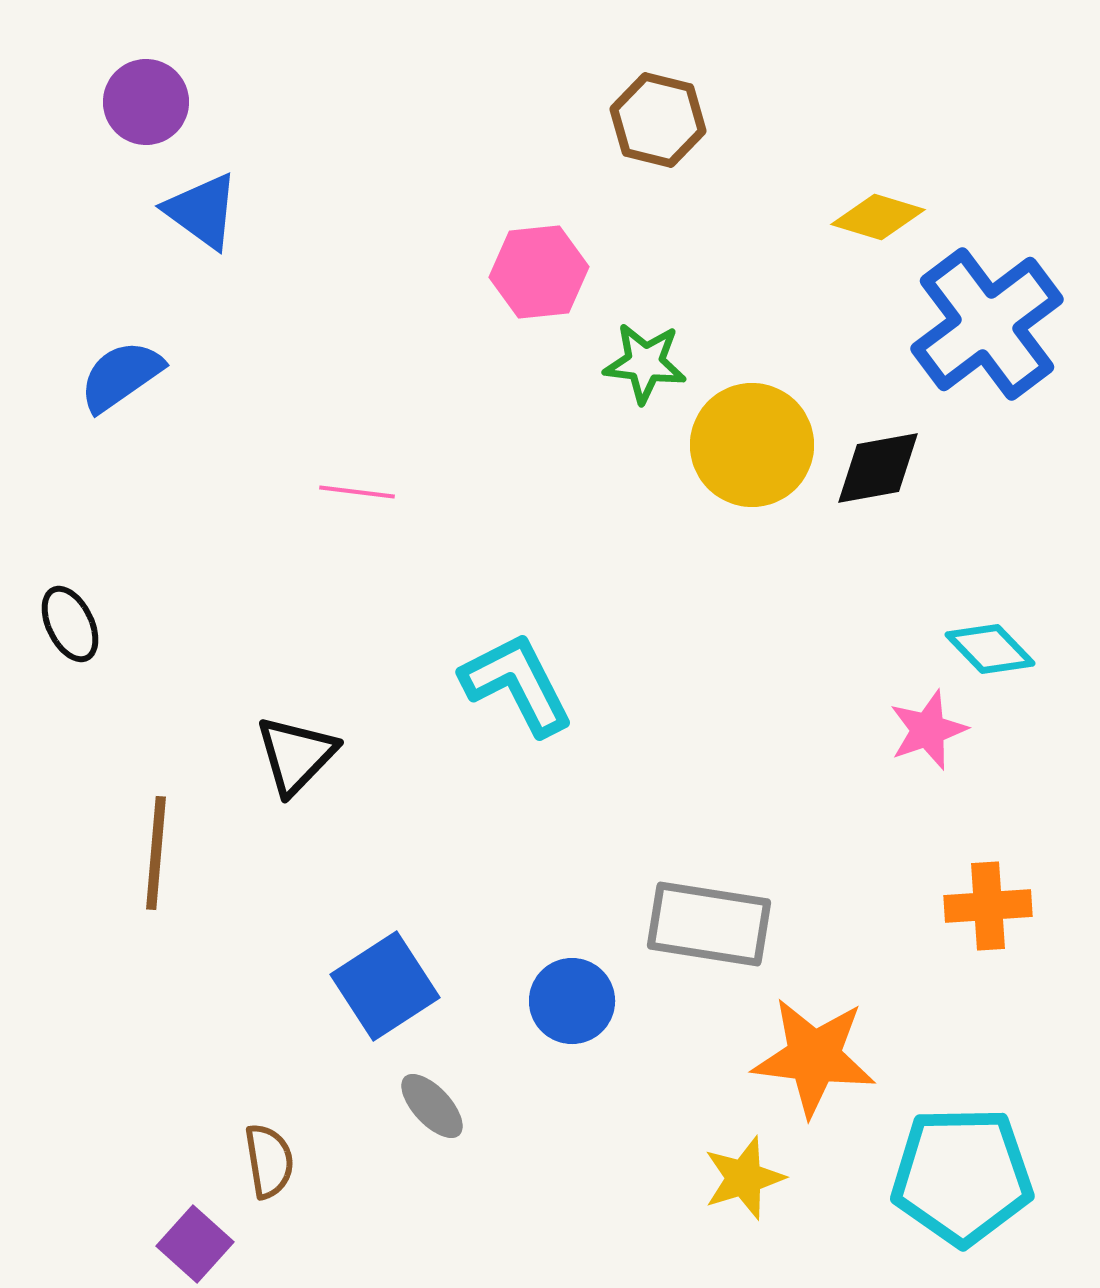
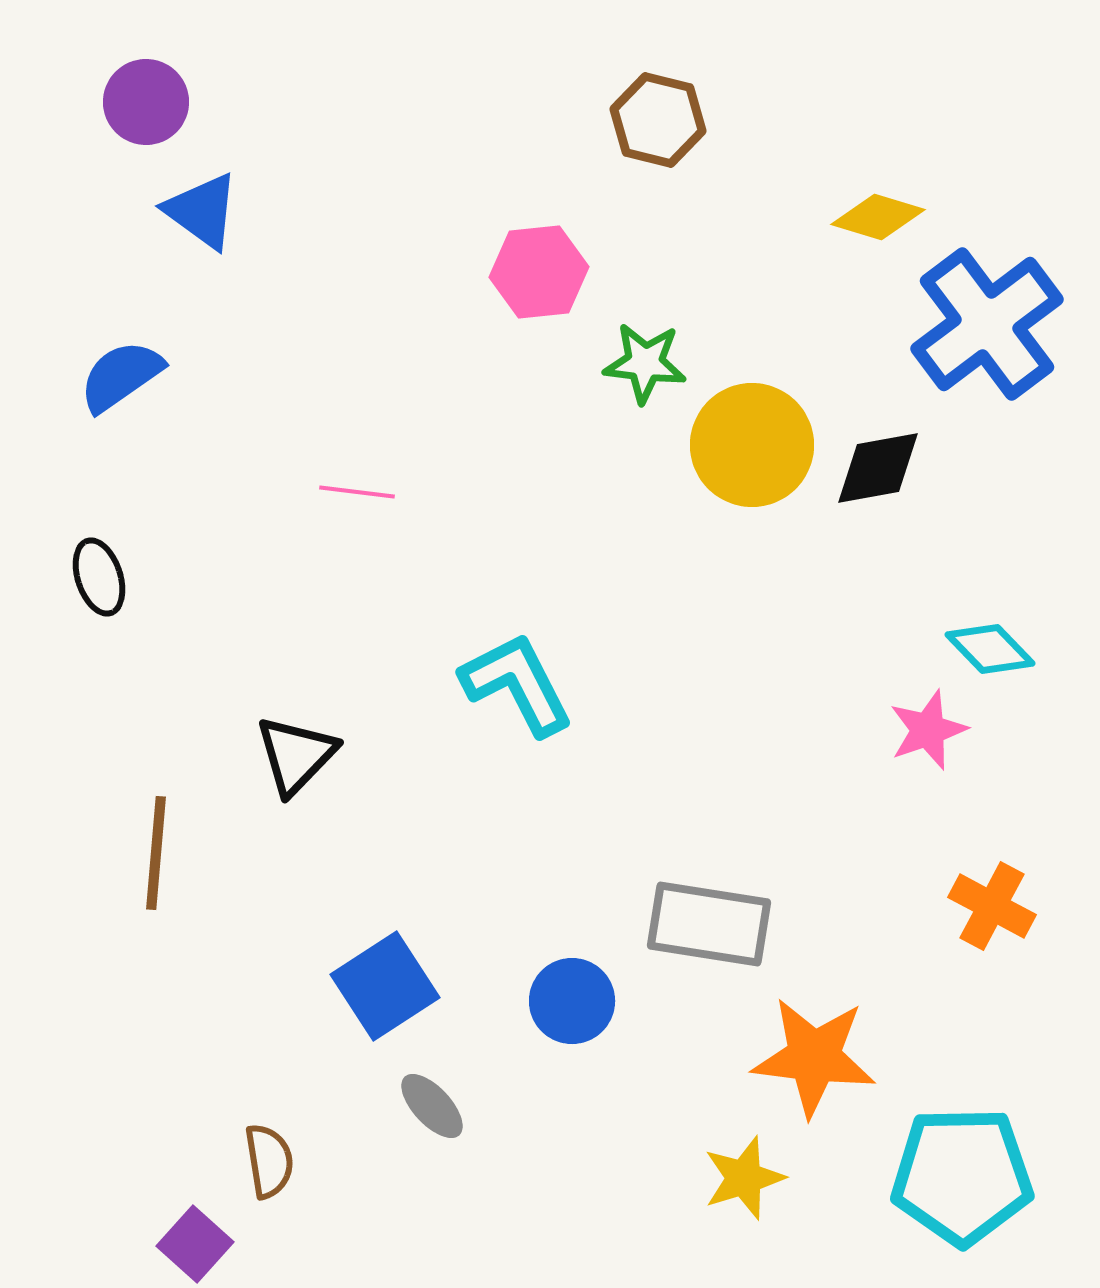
black ellipse: moved 29 px right, 47 px up; rotated 8 degrees clockwise
orange cross: moved 4 px right; rotated 32 degrees clockwise
